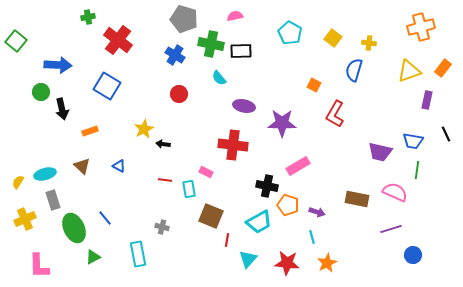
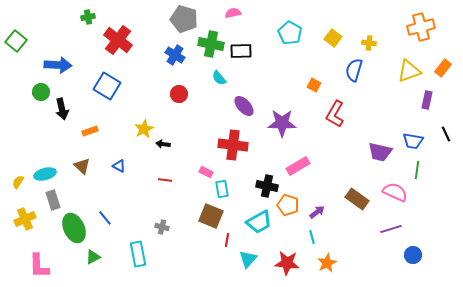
pink semicircle at (235, 16): moved 2 px left, 3 px up
purple ellipse at (244, 106): rotated 35 degrees clockwise
cyan rectangle at (189, 189): moved 33 px right
brown rectangle at (357, 199): rotated 25 degrees clockwise
purple arrow at (317, 212): rotated 56 degrees counterclockwise
